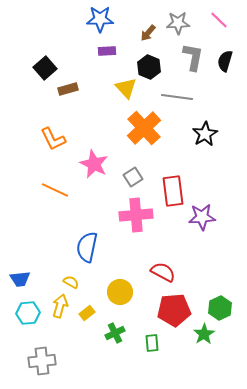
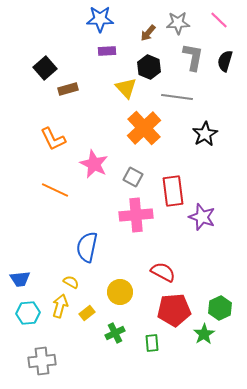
gray square: rotated 30 degrees counterclockwise
purple star: rotated 24 degrees clockwise
